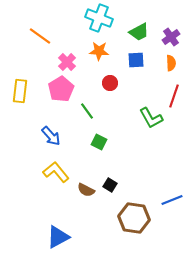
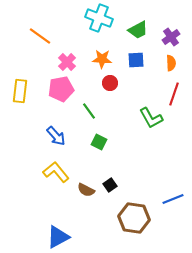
green trapezoid: moved 1 px left, 2 px up
orange star: moved 3 px right, 8 px down
pink pentagon: rotated 20 degrees clockwise
red line: moved 2 px up
green line: moved 2 px right
blue arrow: moved 5 px right
black square: rotated 24 degrees clockwise
blue line: moved 1 px right, 1 px up
